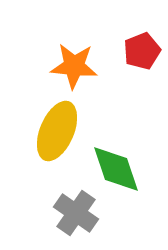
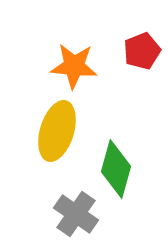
yellow ellipse: rotated 6 degrees counterclockwise
green diamond: rotated 34 degrees clockwise
gray cross: moved 1 px down
